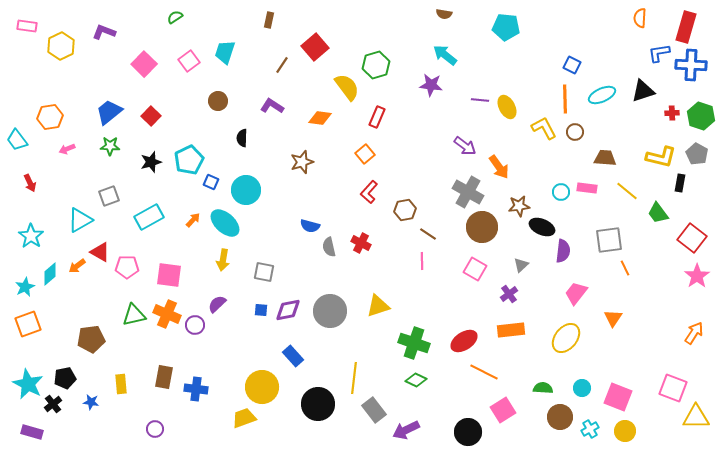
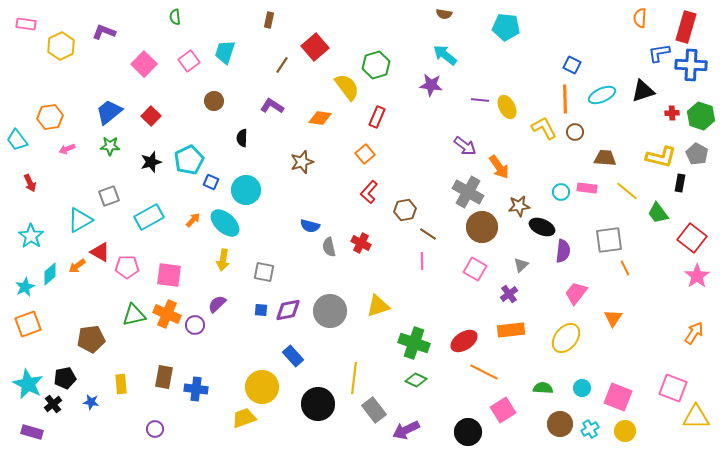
green semicircle at (175, 17): rotated 63 degrees counterclockwise
pink rectangle at (27, 26): moved 1 px left, 2 px up
brown circle at (218, 101): moved 4 px left
brown circle at (560, 417): moved 7 px down
